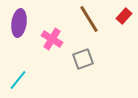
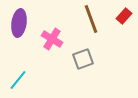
brown line: moved 2 px right; rotated 12 degrees clockwise
